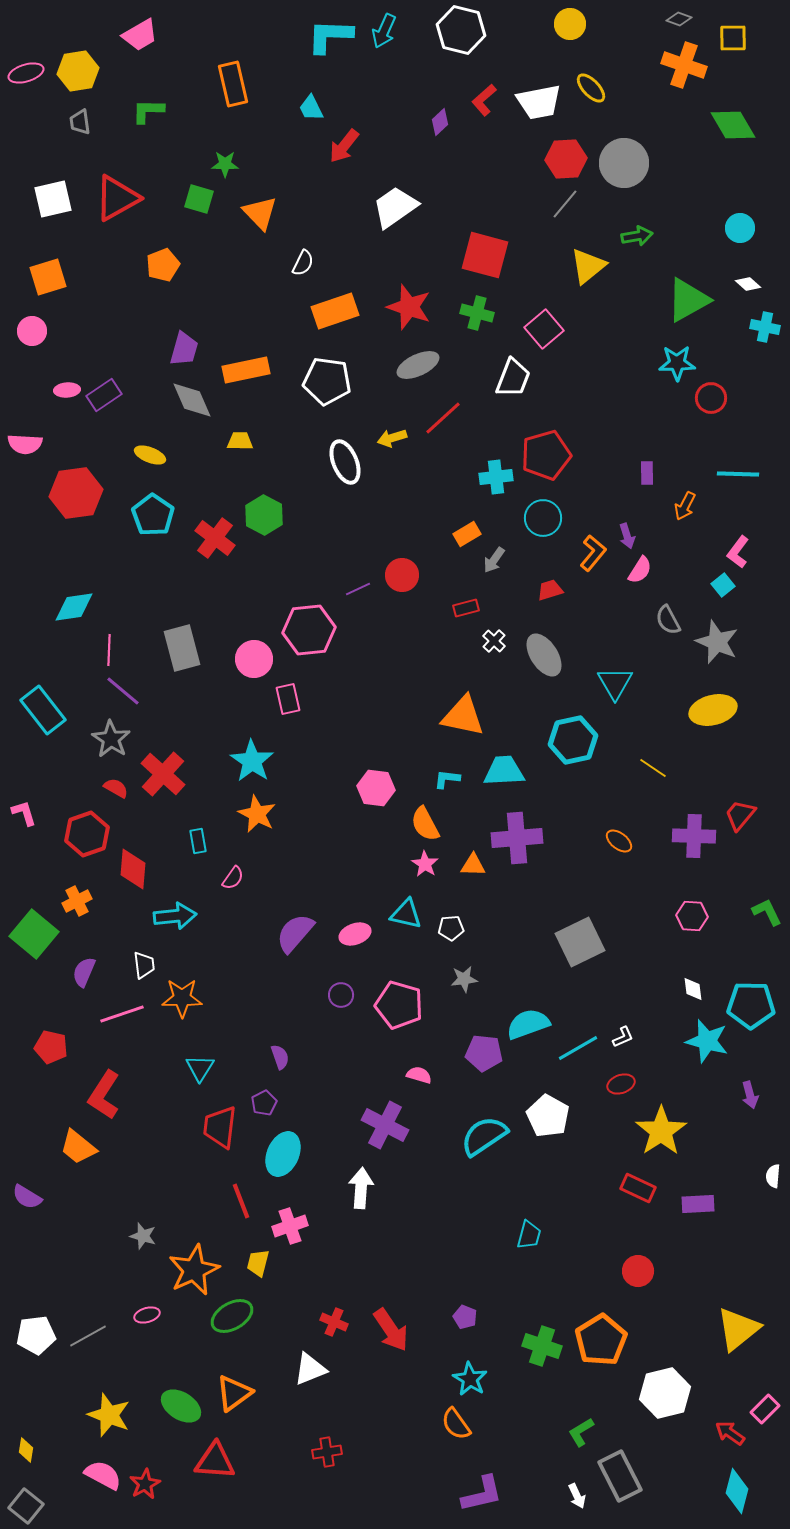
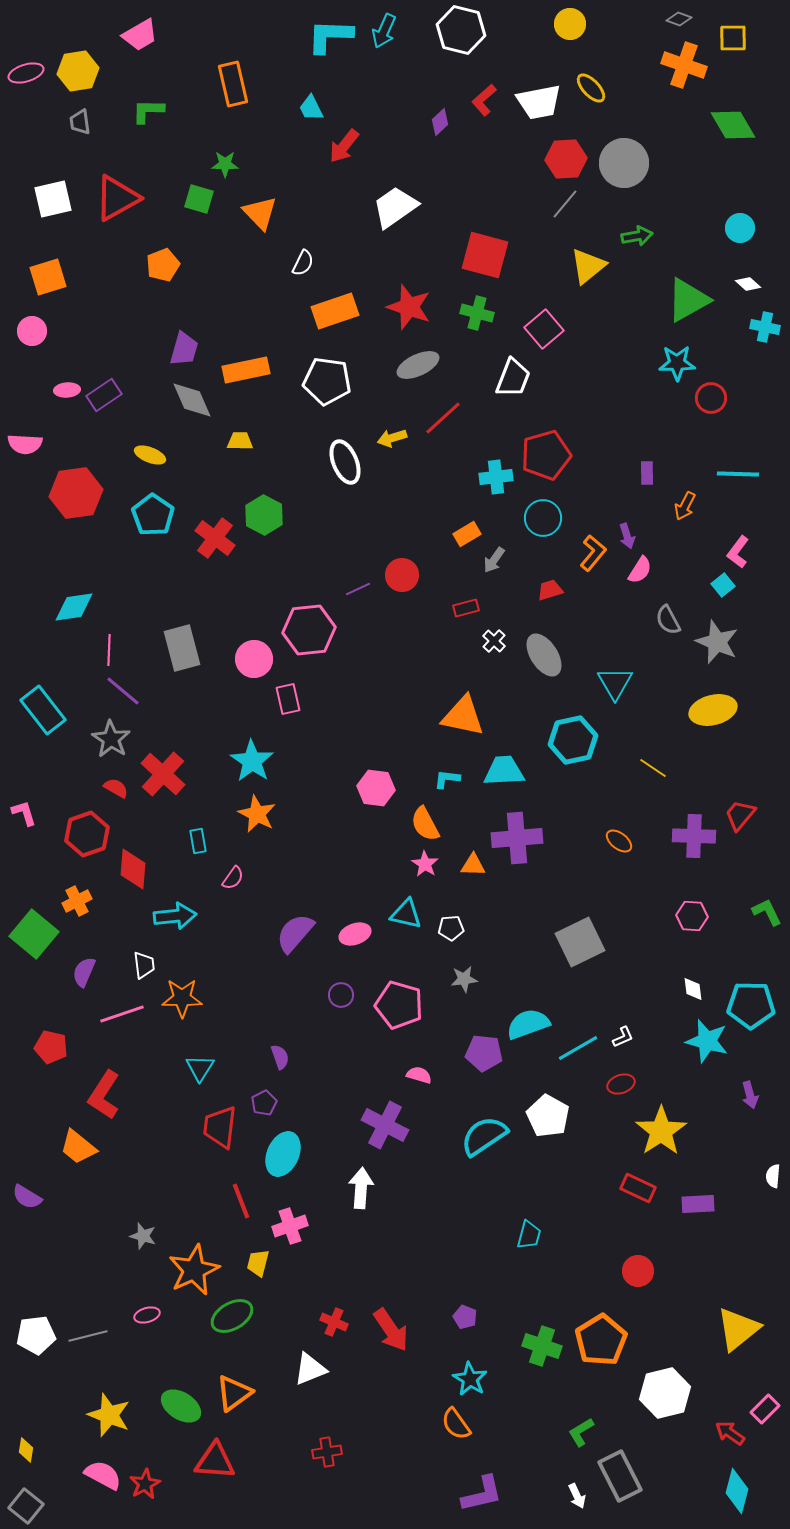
gray line at (88, 1336): rotated 15 degrees clockwise
